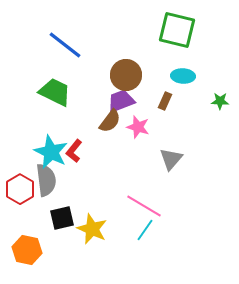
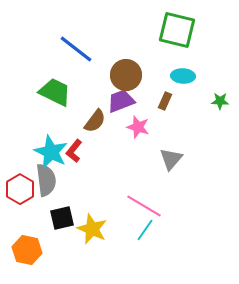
blue line: moved 11 px right, 4 px down
brown semicircle: moved 15 px left
